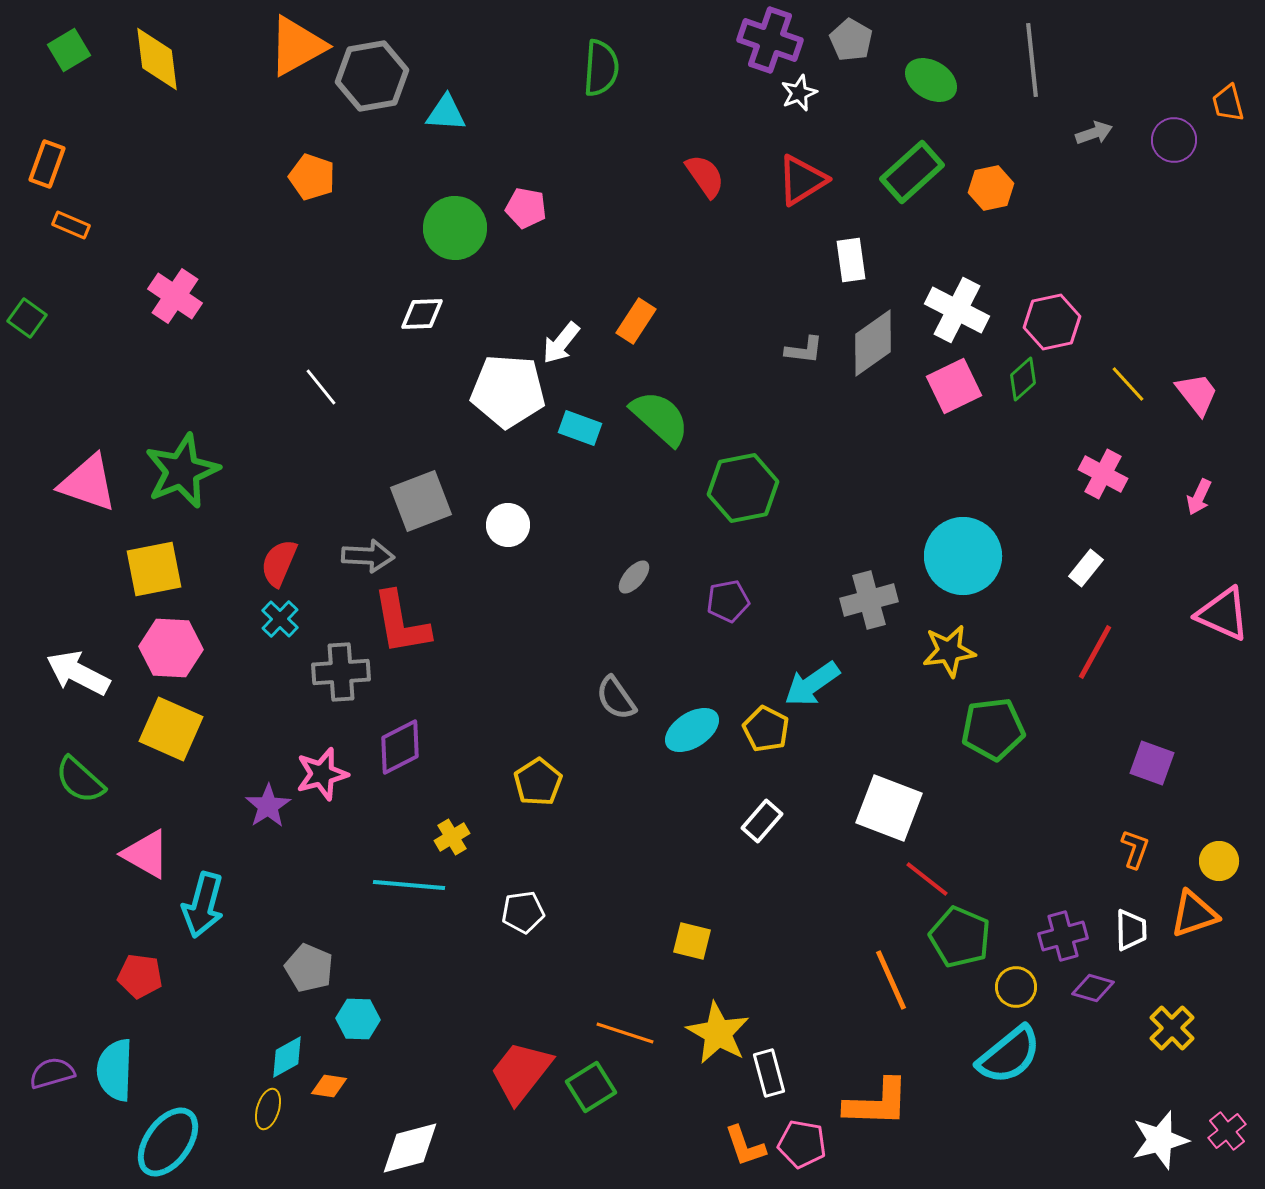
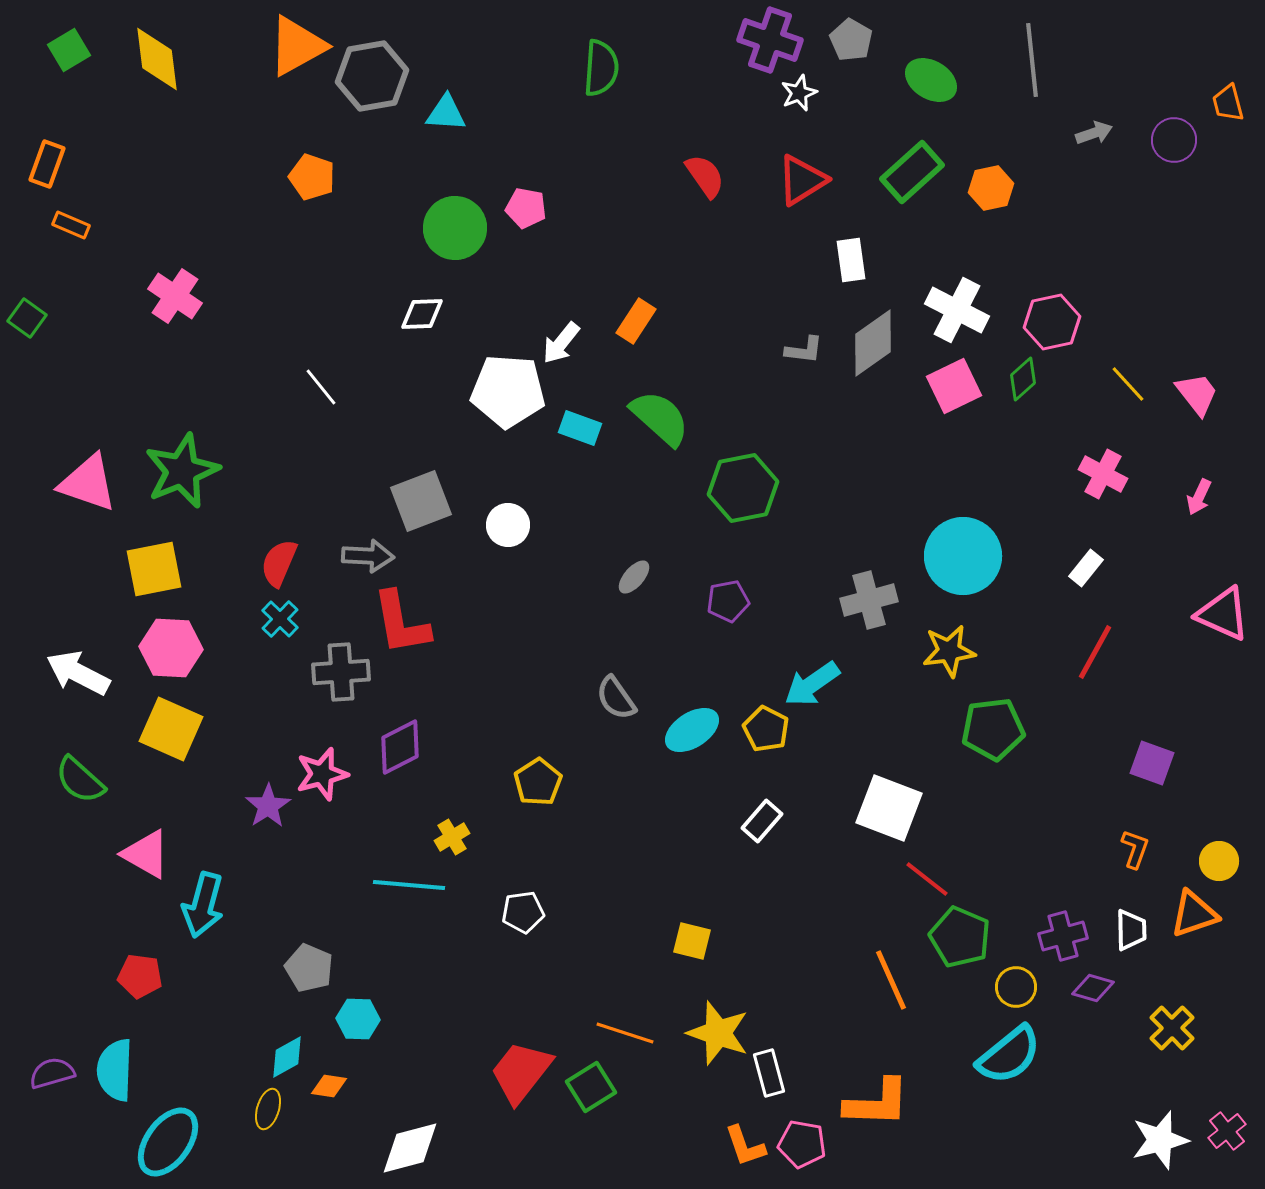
yellow star at (718, 1033): rotated 10 degrees counterclockwise
